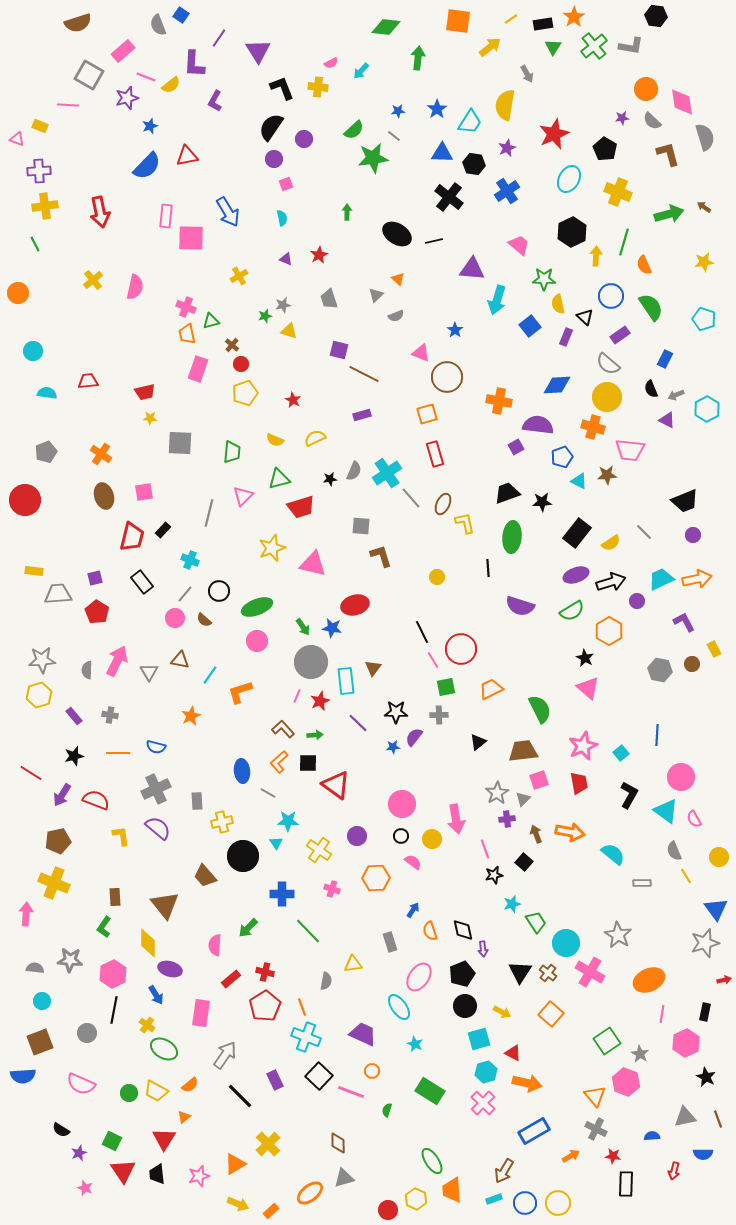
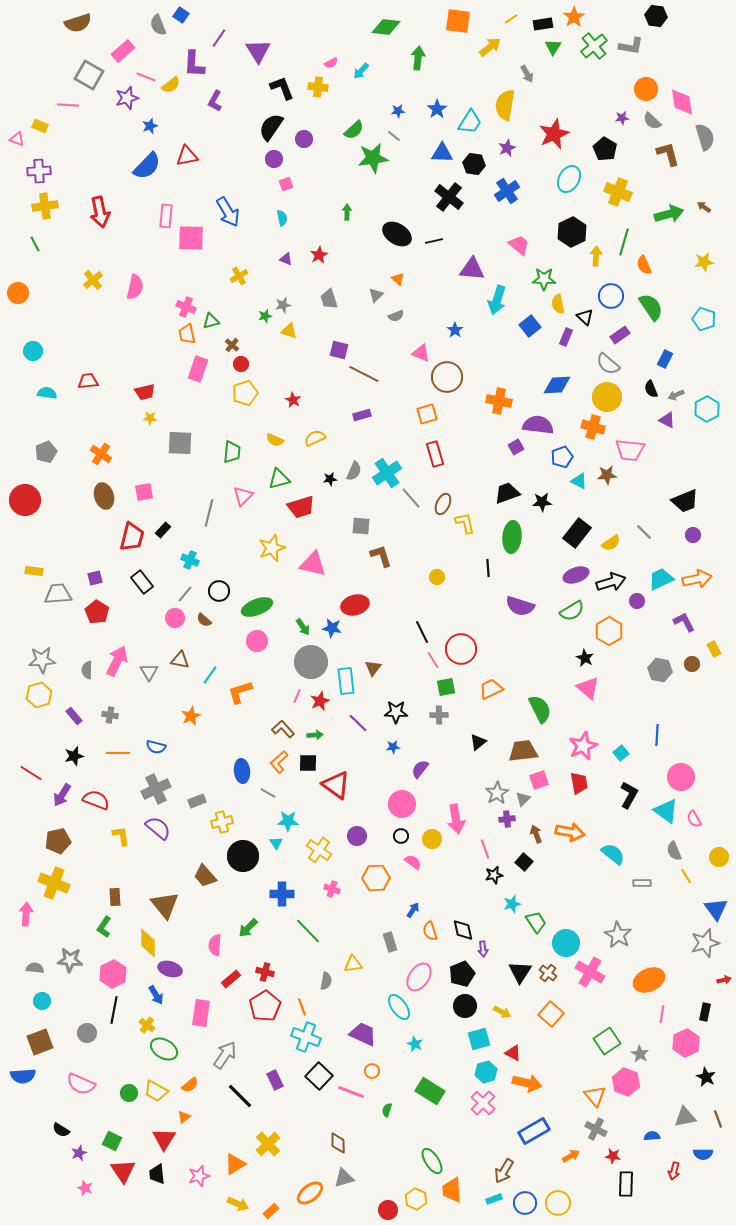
purple semicircle at (414, 737): moved 6 px right, 32 px down
gray rectangle at (197, 801): rotated 72 degrees clockwise
